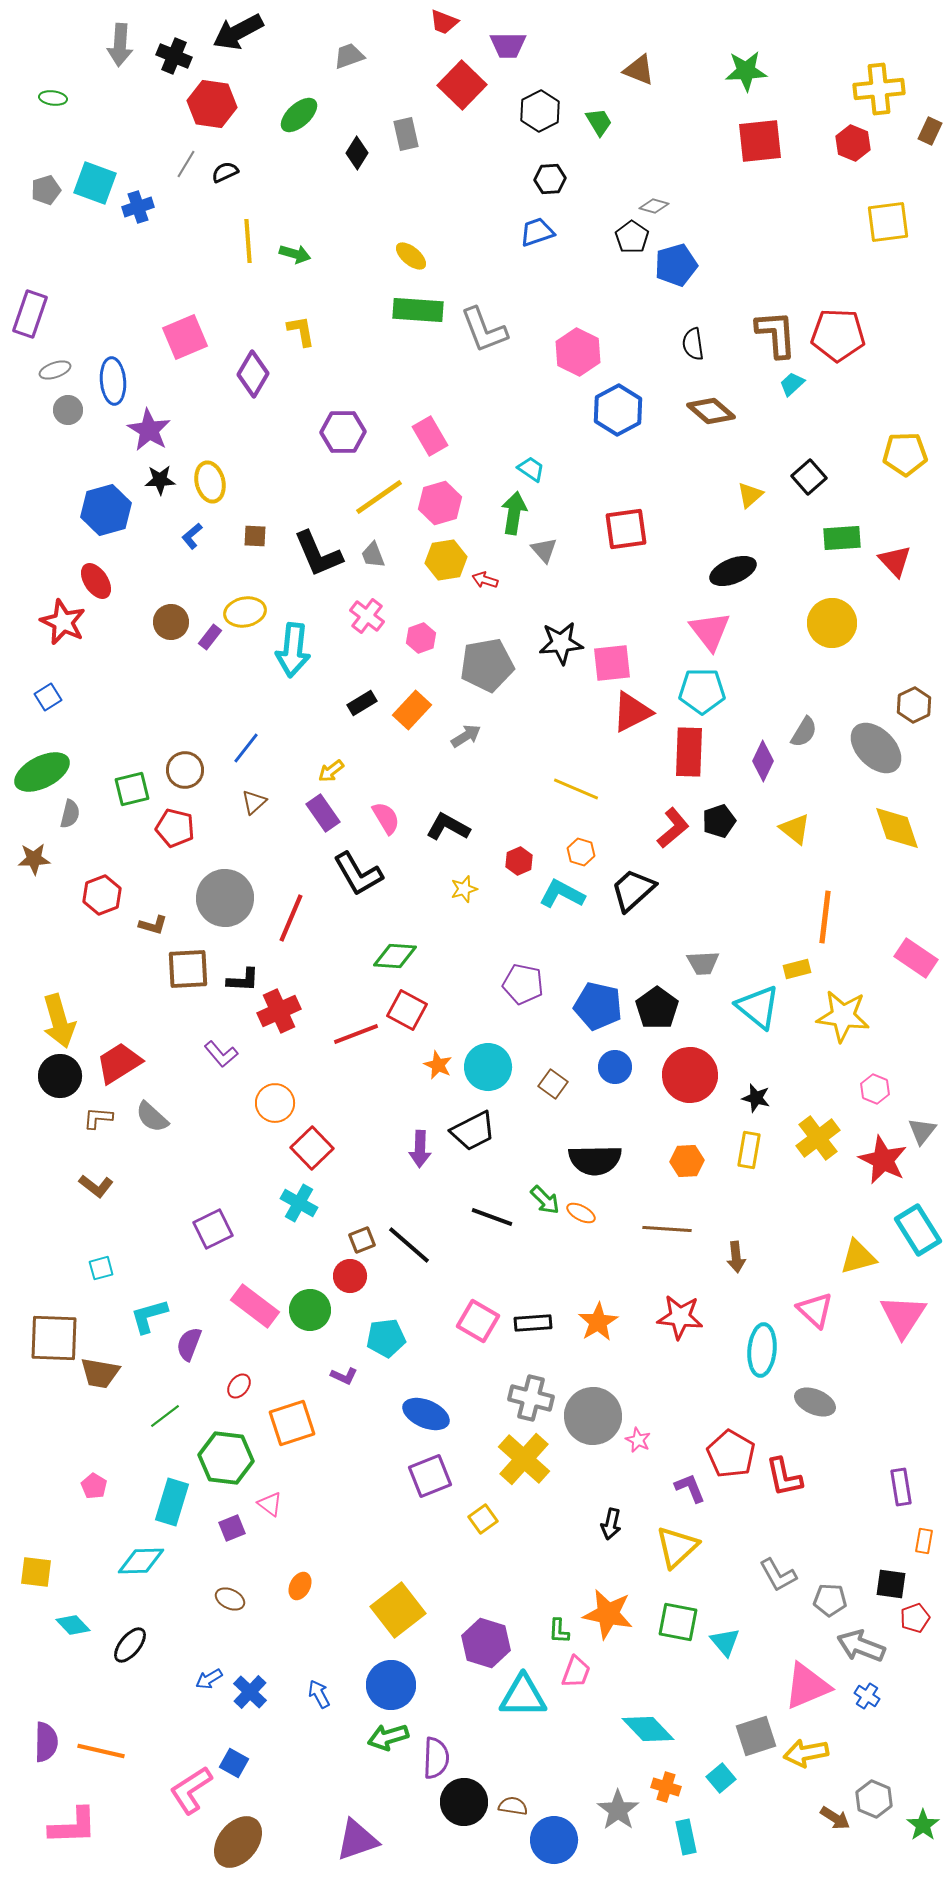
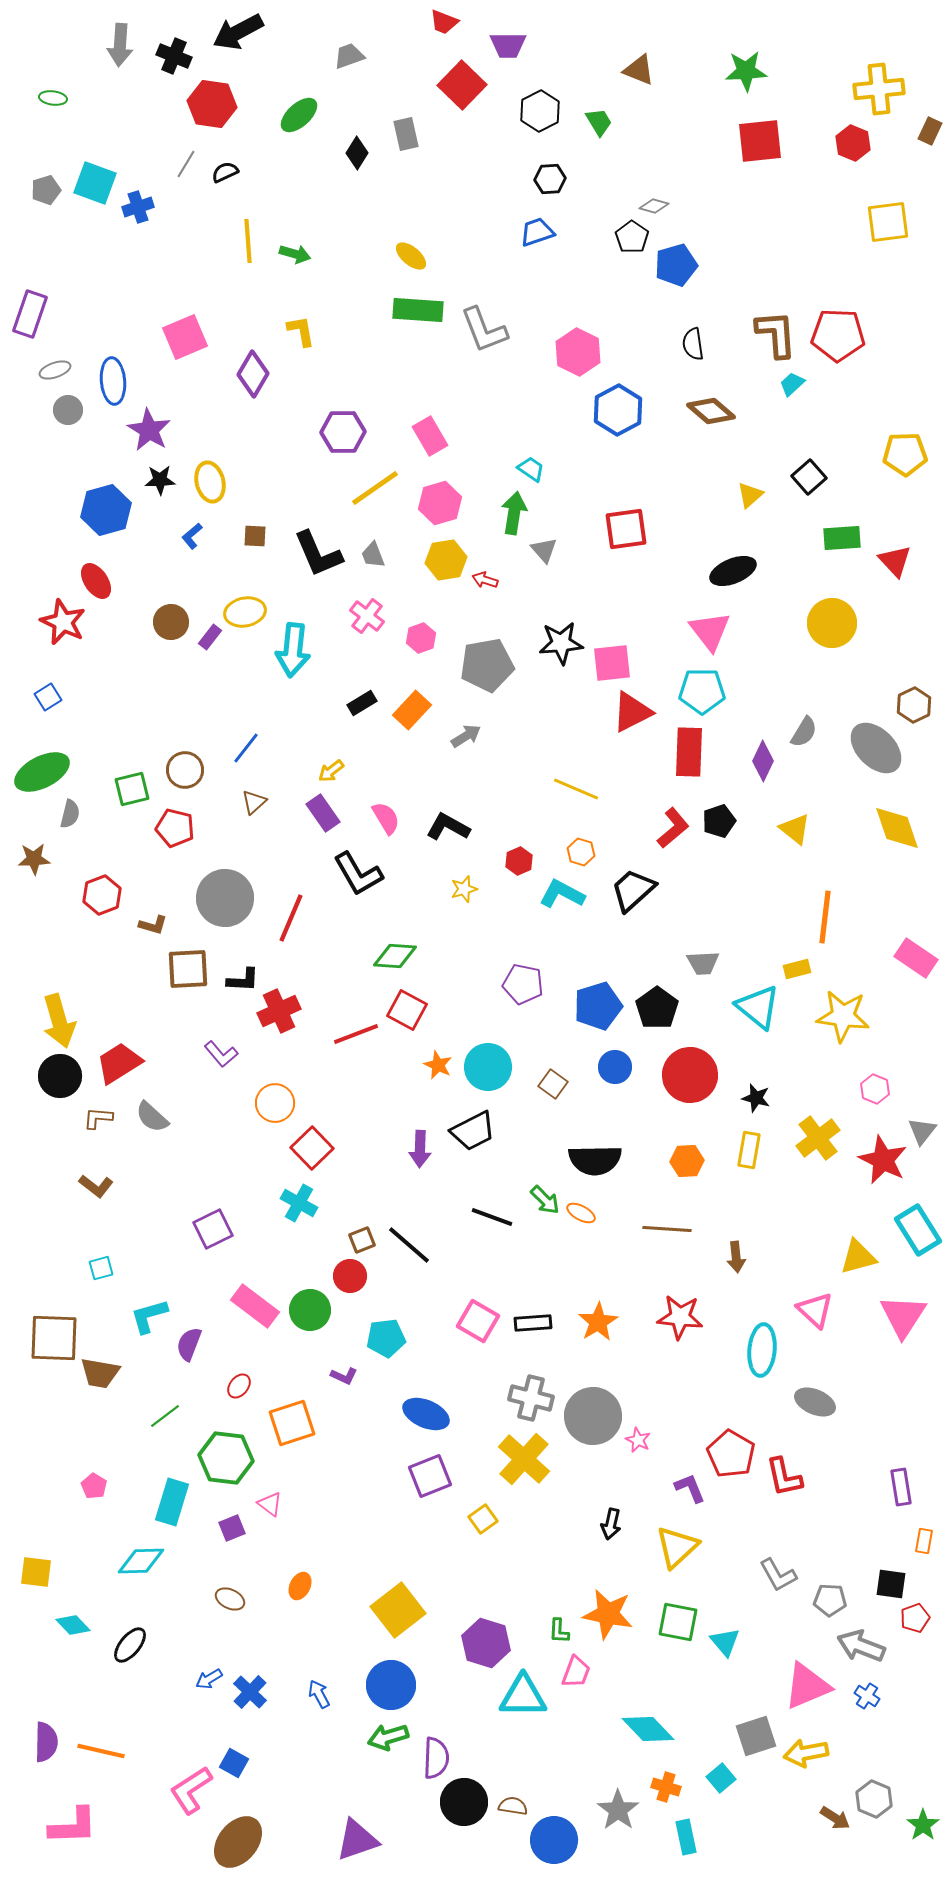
yellow line at (379, 497): moved 4 px left, 9 px up
blue pentagon at (598, 1006): rotated 30 degrees counterclockwise
